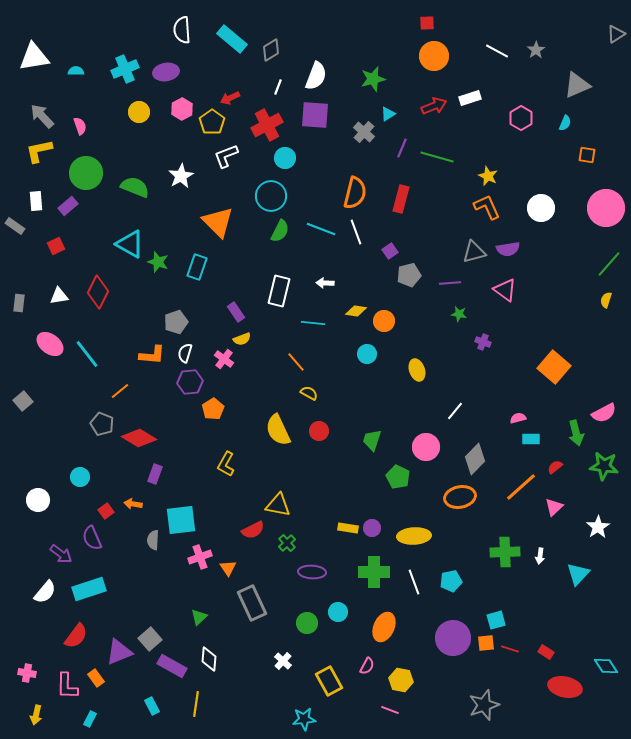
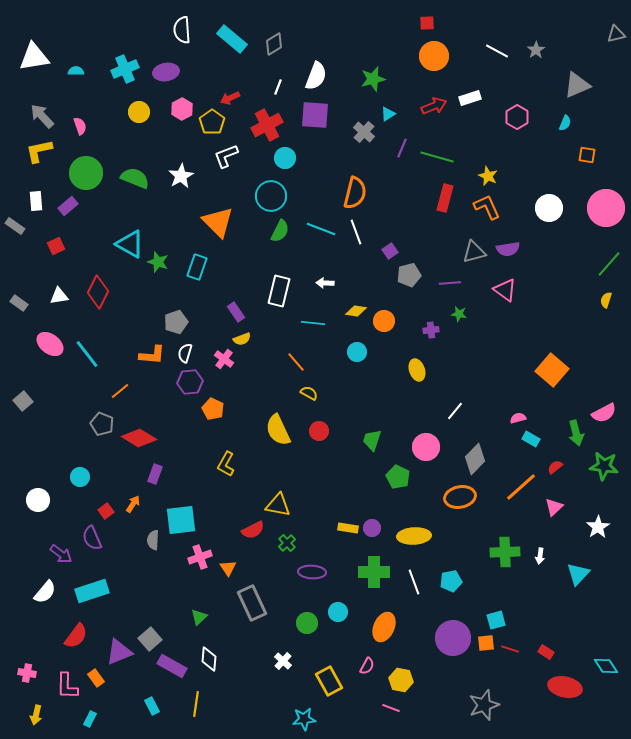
gray triangle at (616, 34): rotated 18 degrees clockwise
gray diamond at (271, 50): moved 3 px right, 6 px up
pink hexagon at (521, 118): moved 4 px left, 1 px up
green semicircle at (135, 187): moved 9 px up
red rectangle at (401, 199): moved 44 px right, 1 px up
white circle at (541, 208): moved 8 px right
gray rectangle at (19, 303): rotated 60 degrees counterclockwise
purple cross at (483, 342): moved 52 px left, 12 px up; rotated 28 degrees counterclockwise
cyan circle at (367, 354): moved 10 px left, 2 px up
orange square at (554, 367): moved 2 px left, 3 px down
orange pentagon at (213, 409): rotated 15 degrees counterclockwise
cyan rectangle at (531, 439): rotated 30 degrees clockwise
orange arrow at (133, 504): rotated 114 degrees clockwise
cyan rectangle at (89, 589): moved 3 px right, 2 px down
pink line at (390, 710): moved 1 px right, 2 px up
